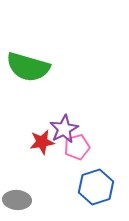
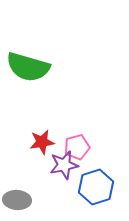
purple star: moved 36 px down; rotated 16 degrees clockwise
